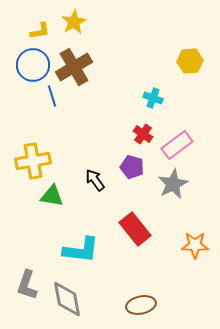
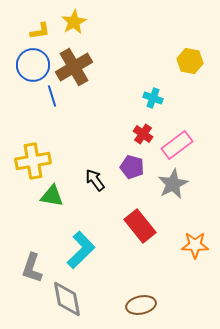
yellow hexagon: rotated 15 degrees clockwise
red rectangle: moved 5 px right, 3 px up
cyan L-shape: rotated 51 degrees counterclockwise
gray L-shape: moved 5 px right, 17 px up
